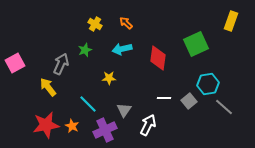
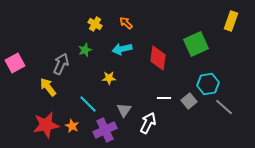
white arrow: moved 2 px up
